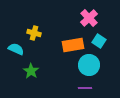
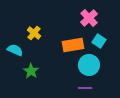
yellow cross: rotated 24 degrees clockwise
cyan semicircle: moved 1 px left, 1 px down
